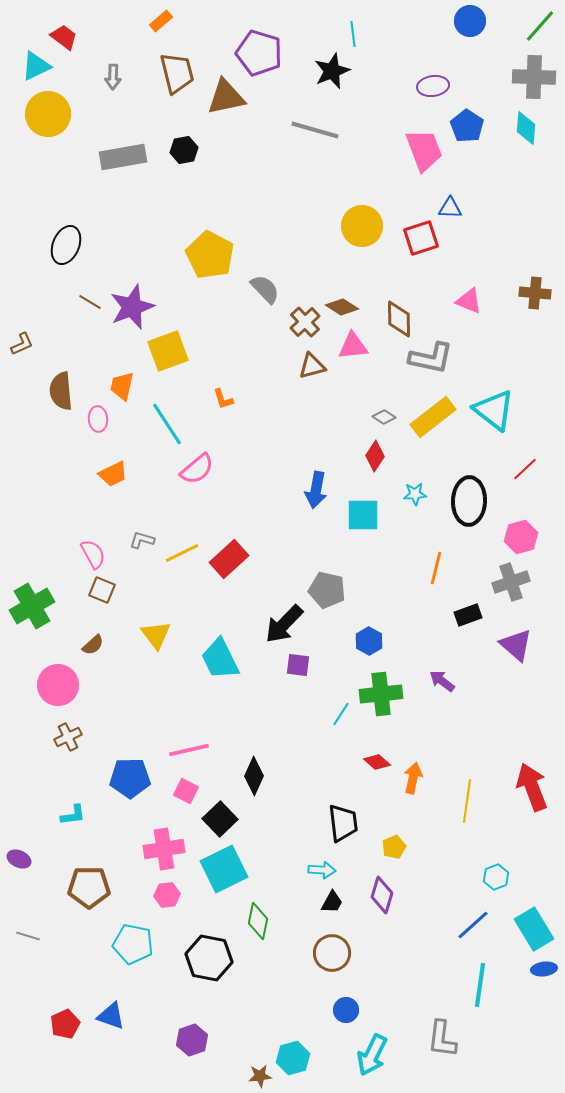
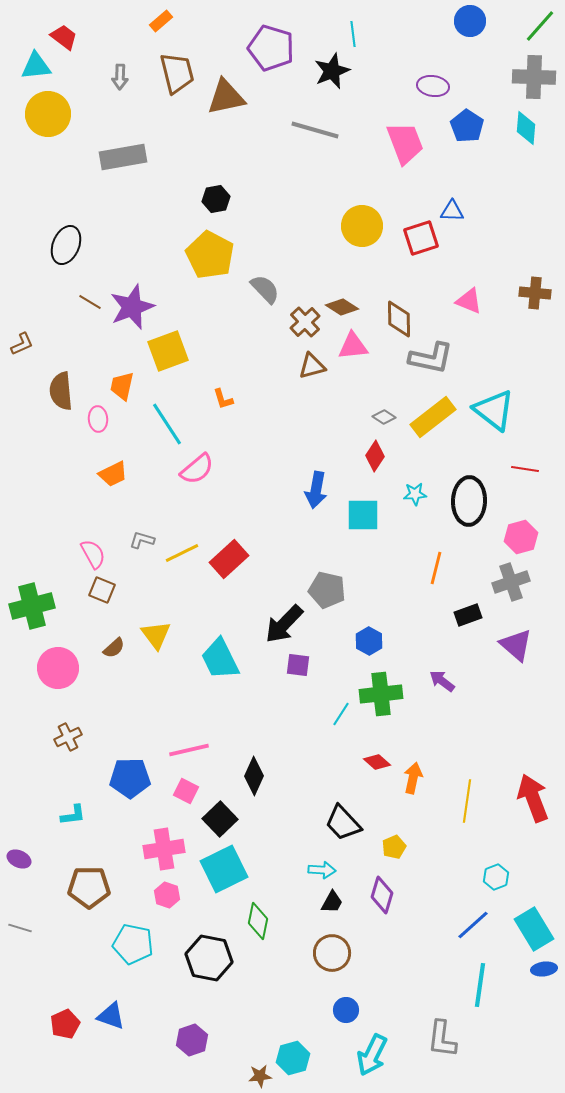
purple pentagon at (259, 53): moved 12 px right, 5 px up
cyan triangle at (36, 66): rotated 20 degrees clockwise
gray arrow at (113, 77): moved 7 px right
purple ellipse at (433, 86): rotated 16 degrees clockwise
black hexagon at (184, 150): moved 32 px right, 49 px down
pink trapezoid at (424, 150): moved 19 px left, 7 px up
blue triangle at (450, 208): moved 2 px right, 3 px down
red line at (525, 469): rotated 52 degrees clockwise
green cross at (32, 606): rotated 15 degrees clockwise
brown semicircle at (93, 645): moved 21 px right, 3 px down
pink circle at (58, 685): moved 17 px up
red arrow at (532, 787): moved 1 px right, 11 px down
black trapezoid at (343, 823): rotated 144 degrees clockwise
pink hexagon at (167, 895): rotated 25 degrees clockwise
gray line at (28, 936): moved 8 px left, 8 px up
